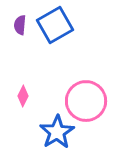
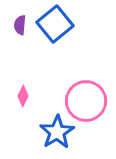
blue square: moved 1 px up; rotated 9 degrees counterclockwise
